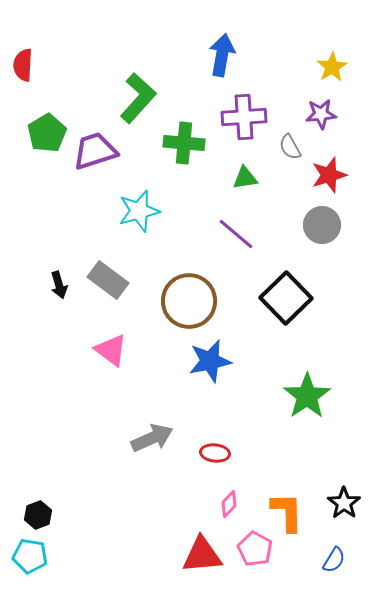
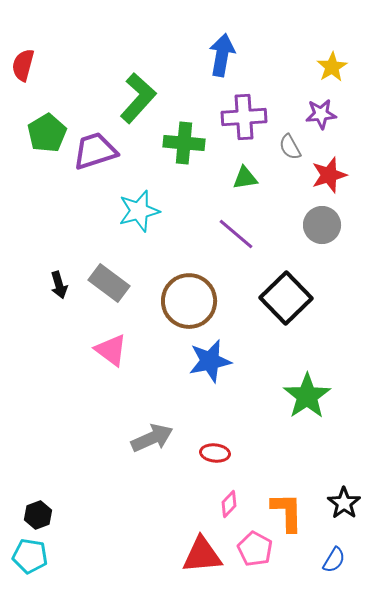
red semicircle: rotated 12 degrees clockwise
gray rectangle: moved 1 px right, 3 px down
